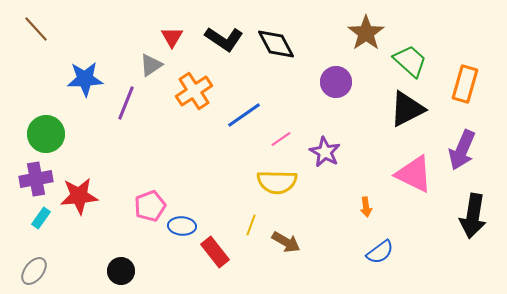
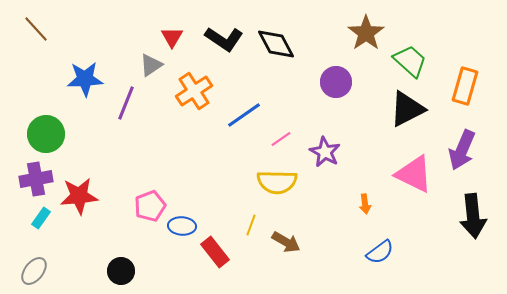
orange rectangle: moved 2 px down
orange arrow: moved 1 px left, 3 px up
black arrow: rotated 15 degrees counterclockwise
